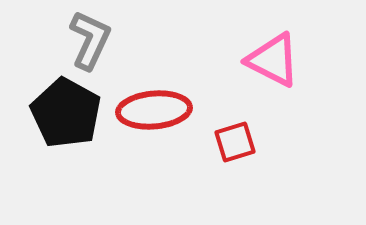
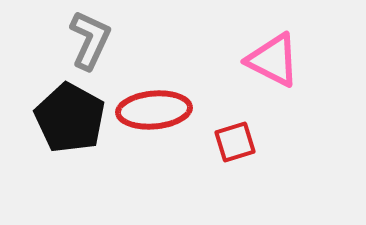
black pentagon: moved 4 px right, 5 px down
